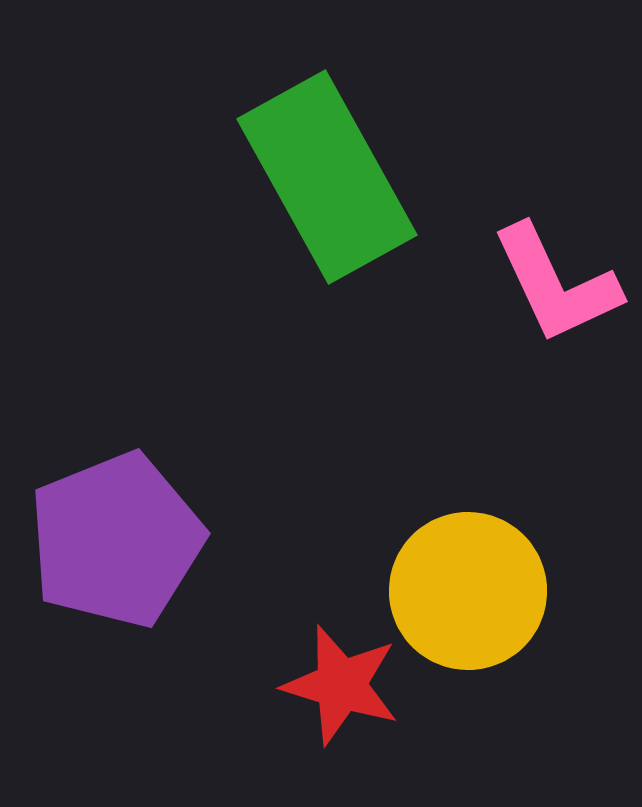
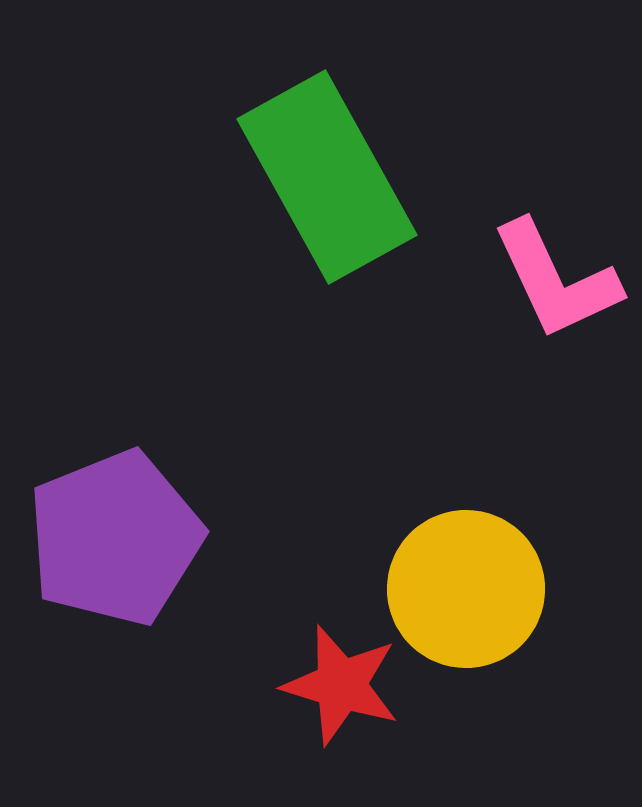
pink L-shape: moved 4 px up
purple pentagon: moved 1 px left, 2 px up
yellow circle: moved 2 px left, 2 px up
